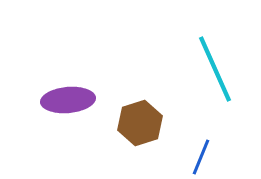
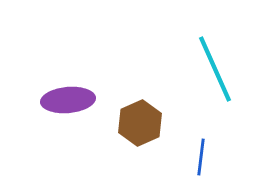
brown hexagon: rotated 6 degrees counterclockwise
blue line: rotated 15 degrees counterclockwise
